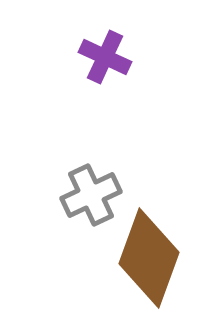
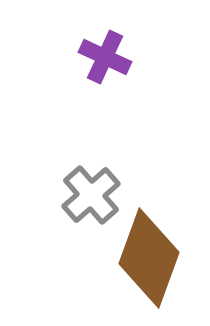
gray cross: rotated 16 degrees counterclockwise
